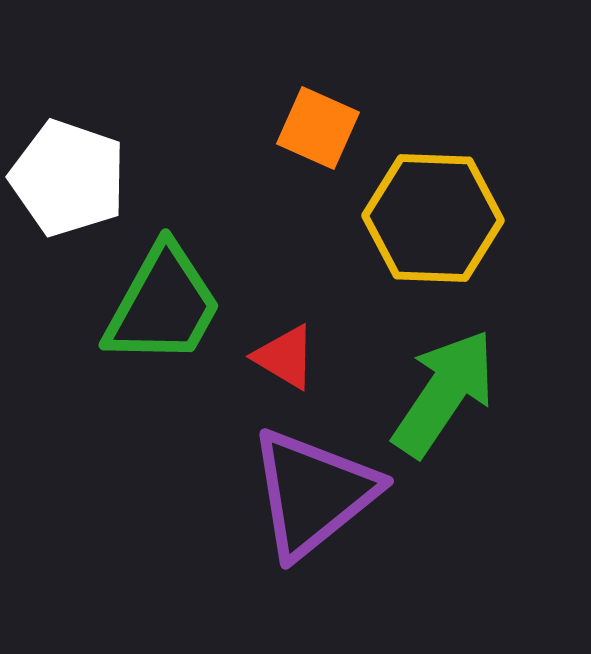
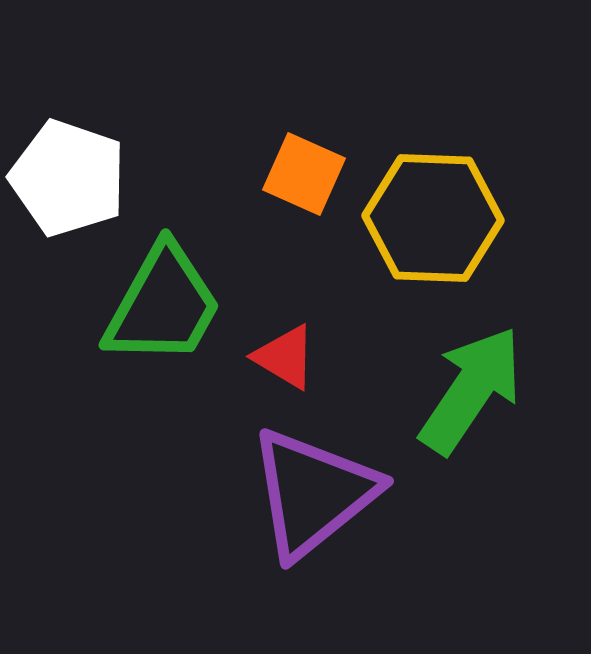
orange square: moved 14 px left, 46 px down
green arrow: moved 27 px right, 3 px up
